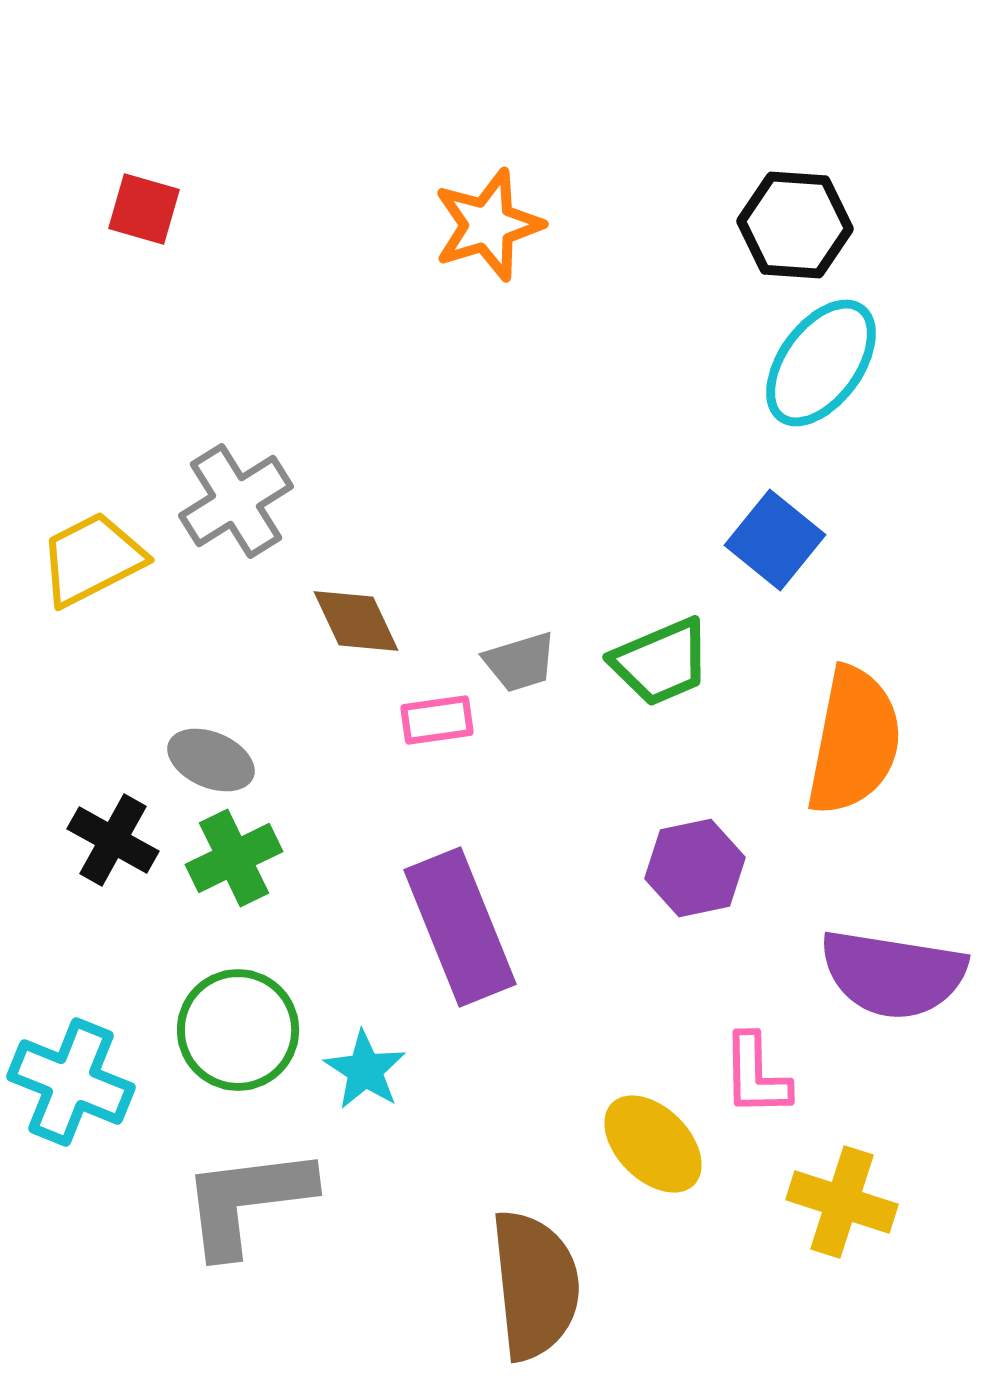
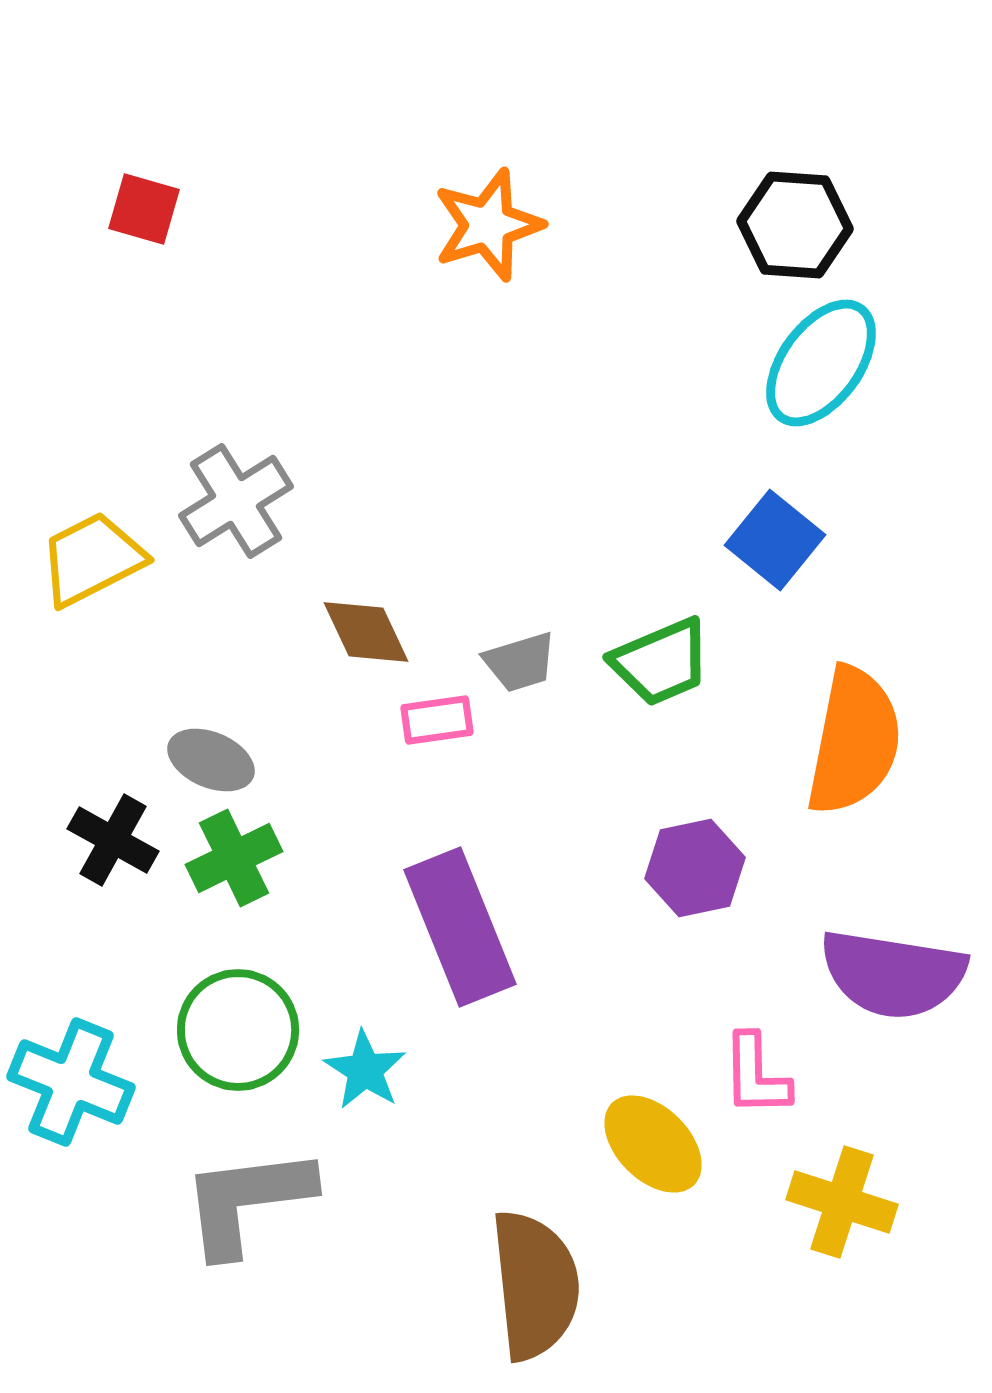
brown diamond: moved 10 px right, 11 px down
